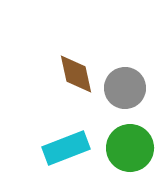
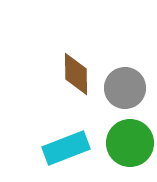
brown diamond: rotated 12 degrees clockwise
green circle: moved 5 px up
